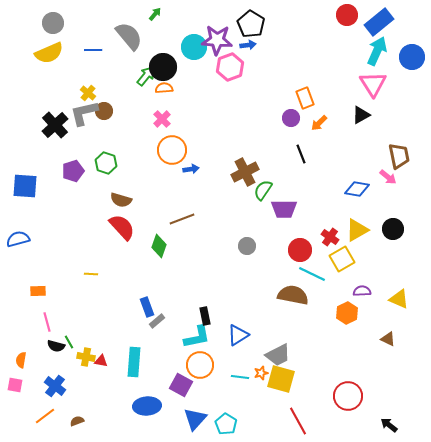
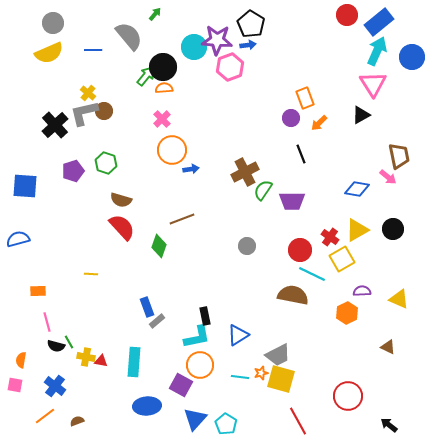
purple trapezoid at (284, 209): moved 8 px right, 8 px up
brown triangle at (388, 339): moved 8 px down
